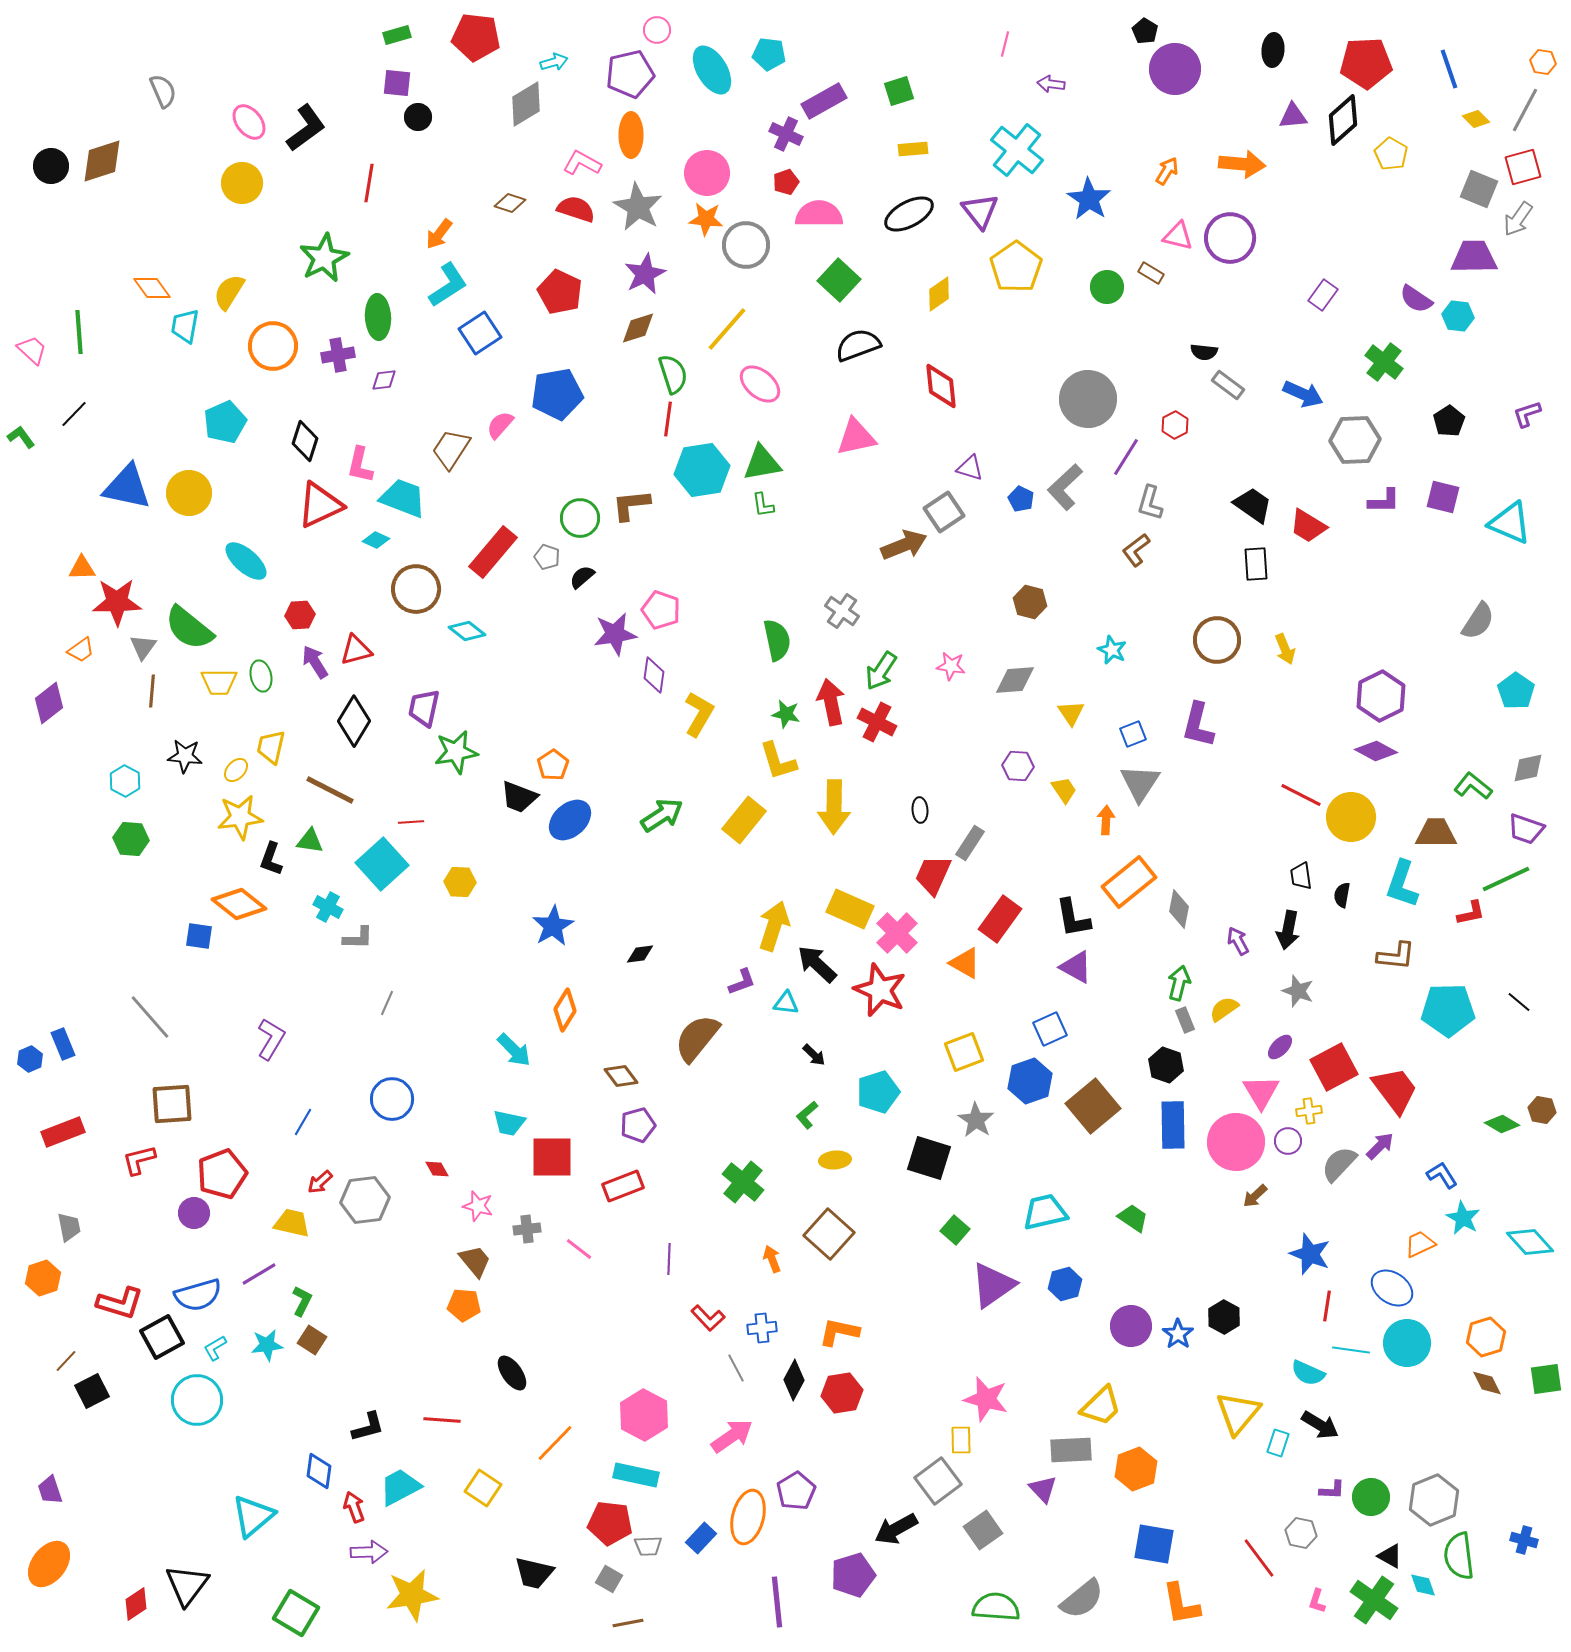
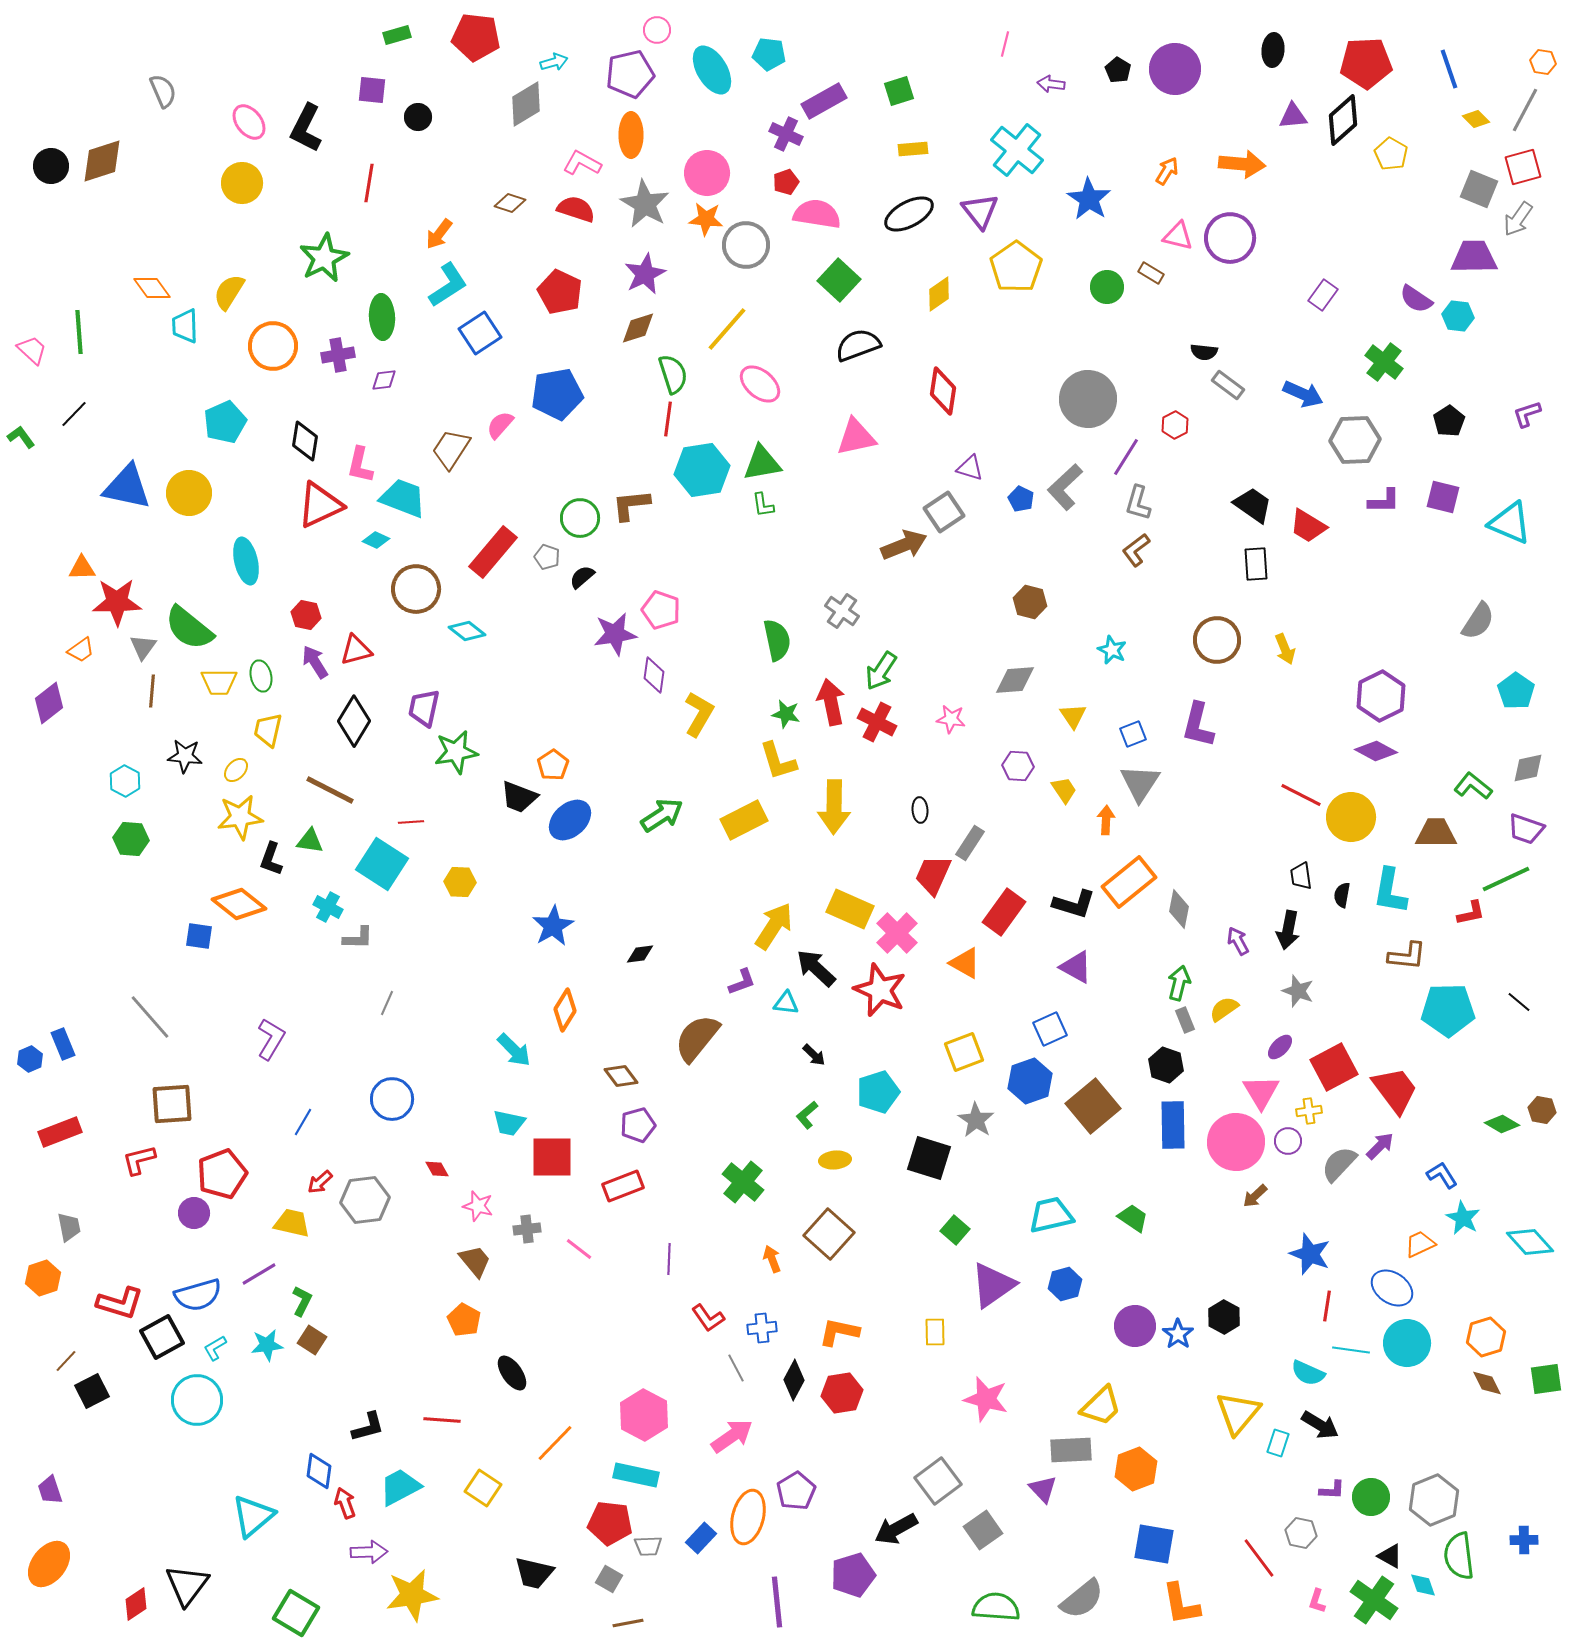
black pentagon at (1145, 31): moved 27 px left, 39 px down
purple square at (397, 83): moved 25 px left, 7 px down
black L-shape at (306, 128): rotated 153 degrees clockwise
gray star at (638, 207): moved 7 px right, 3 px up
pink semicircle at (819, 214): moved 2 px left; rotated 9 degrees clockwise
green ellipse at (378, 317): moved 4 px right
cyan trapezoid at (185, 326): rotated 12 degrees counterclockwise
red diamond at (941, 386): moved 2 px right, 5 px down; rotated 15 degrees clockwise
black diamond at (305, 441): rotated 9 degrees counterclockwise
gray L-shape at (1150, 503): moved 12 px left
cyan ellipse at (246, 561): rotated 36 degrees clockwise
red hexagon at (300, 615): moved 6 px right; rotated 16 degrees clockwise
pink star at (951, 666): moved 53 px down
yellow triangle at (1071, 713): moved 2 px right, 3 px down
yellow trapezoid at (271, 747): moved 3 px left, 17 px up
yellow rectangle at (744, 820): rotated 24 degrees clockwise
cyan square at (382, 864): rotated 15 degrees counterclockwise
cyan L-shape at (1402, 884): moved 12 px left, 7 px down; rotated 9 degrees counterclockwise
black L-shape at (1073, 918): moved 1 px right, 14 px up; rotated 63 degrees counterclockwise
red rectangle at (1000, 919): moved 4 px right, 7 px up
yellow arrow at (774, 926): rotated 15 degrees clockwise
brown L-shape at (1396, 956): moved 11 px right
black arrow at (817, 964): moved 1 px left, 4 px down
red rectangle at (63, 1132): moved 3 px left
cyan trapezoid at (1045, 1212): moved 6 px right, 3 px down
orange pentagon at (464, 1305): moved 15 px down; rotated 24 degrees clockwise
red L-shape at (708, 1318): rotated 8 degrees clockwise
purple circle at (1131, 1326): moved 4 px right
yellow rectangle at (961, 1440): moved 26 px left, 108 px up
red arrow at (354, 1507): moved 9 px left, 4 px up
blue cross at (1524, 1540): rotated 16 degrees counterclockwise
